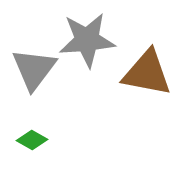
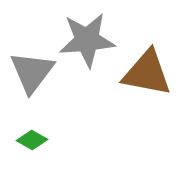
gray triangle: moved 2 px left, 3 px down
